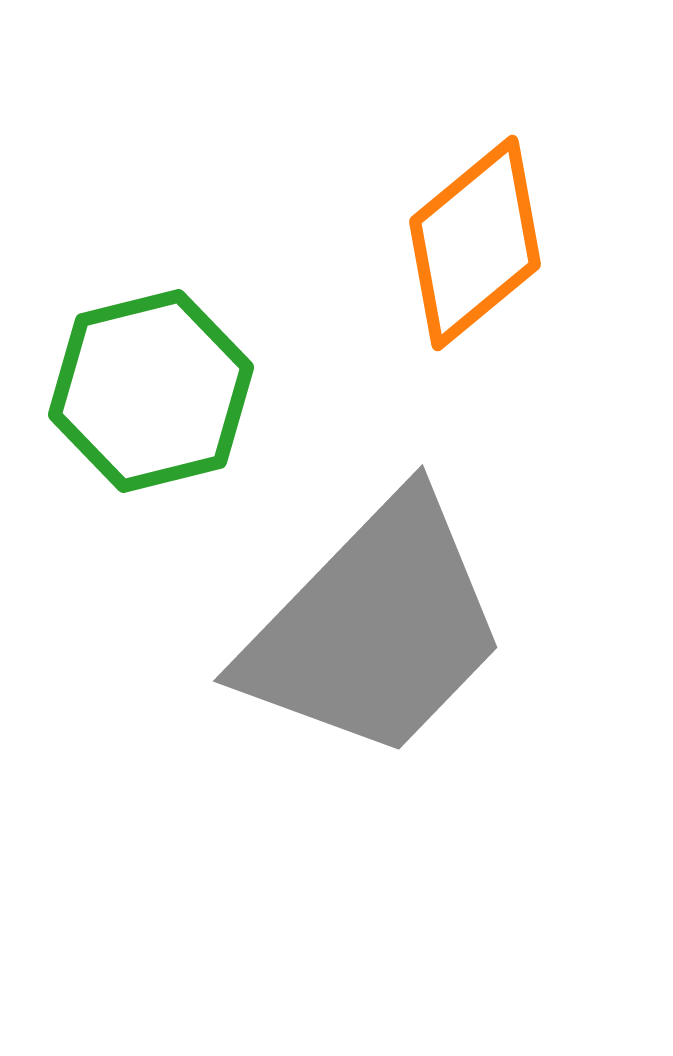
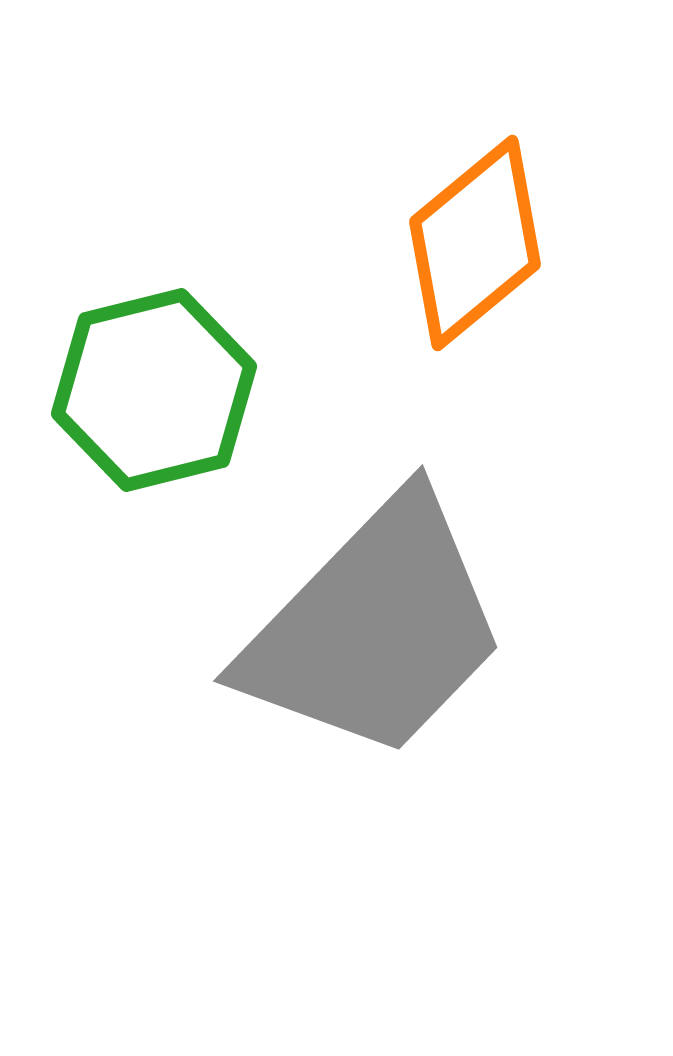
green hexagon: moved 3 px right, 1 px up
